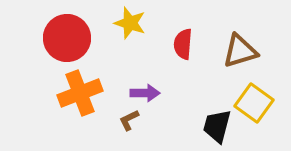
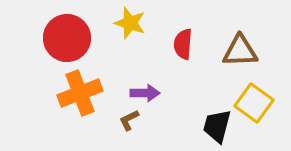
brown triangle: rotated 15 degrees clockwise
